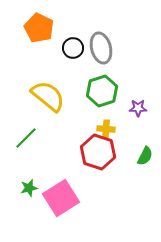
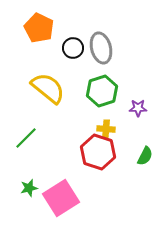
yellow semicircle: moved 8 px up
